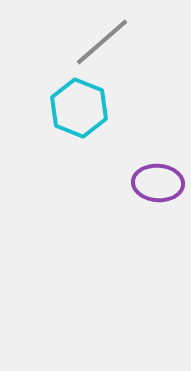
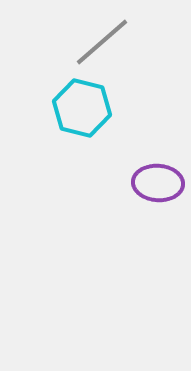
cyan hexagon: moved 3 px right; rotated 8 degrees counterclockwise
